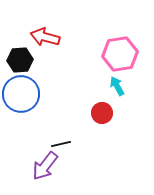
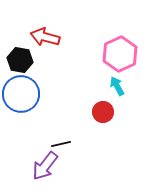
pink hexagon: rotated 16 degrees counterclockwise
black hexagon: rotated 15 degrees clockwise
red circle: moved 1 px right, 1 px up
